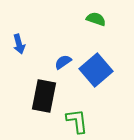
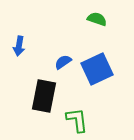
green semicircle: moved 1 px right
blue arrow: moved 2 px down; rotated 24 degrees clockwise
blue square: moved 1 px right, 1 px up; rotated 16 degrees clockwise
green L-shape: moved 1 px up
